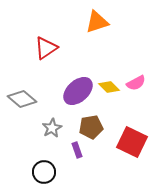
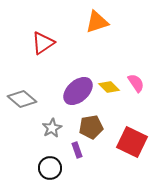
red triangle: moved 3 px left, 5 px up
pink semicircle: rotated 96 degrees counterclockwise
black circle: moved 6 px right, 4 px up
